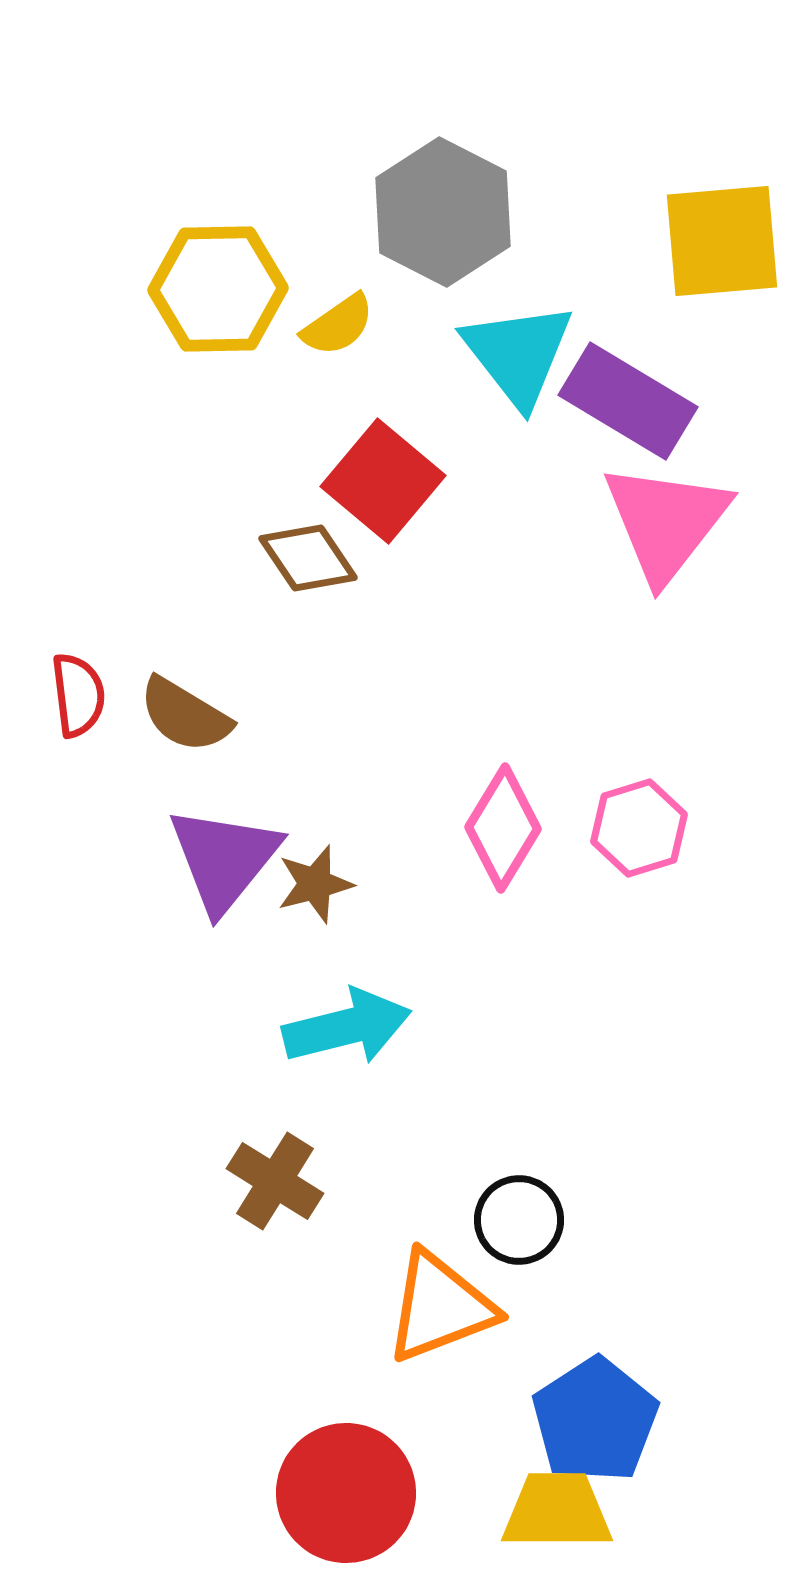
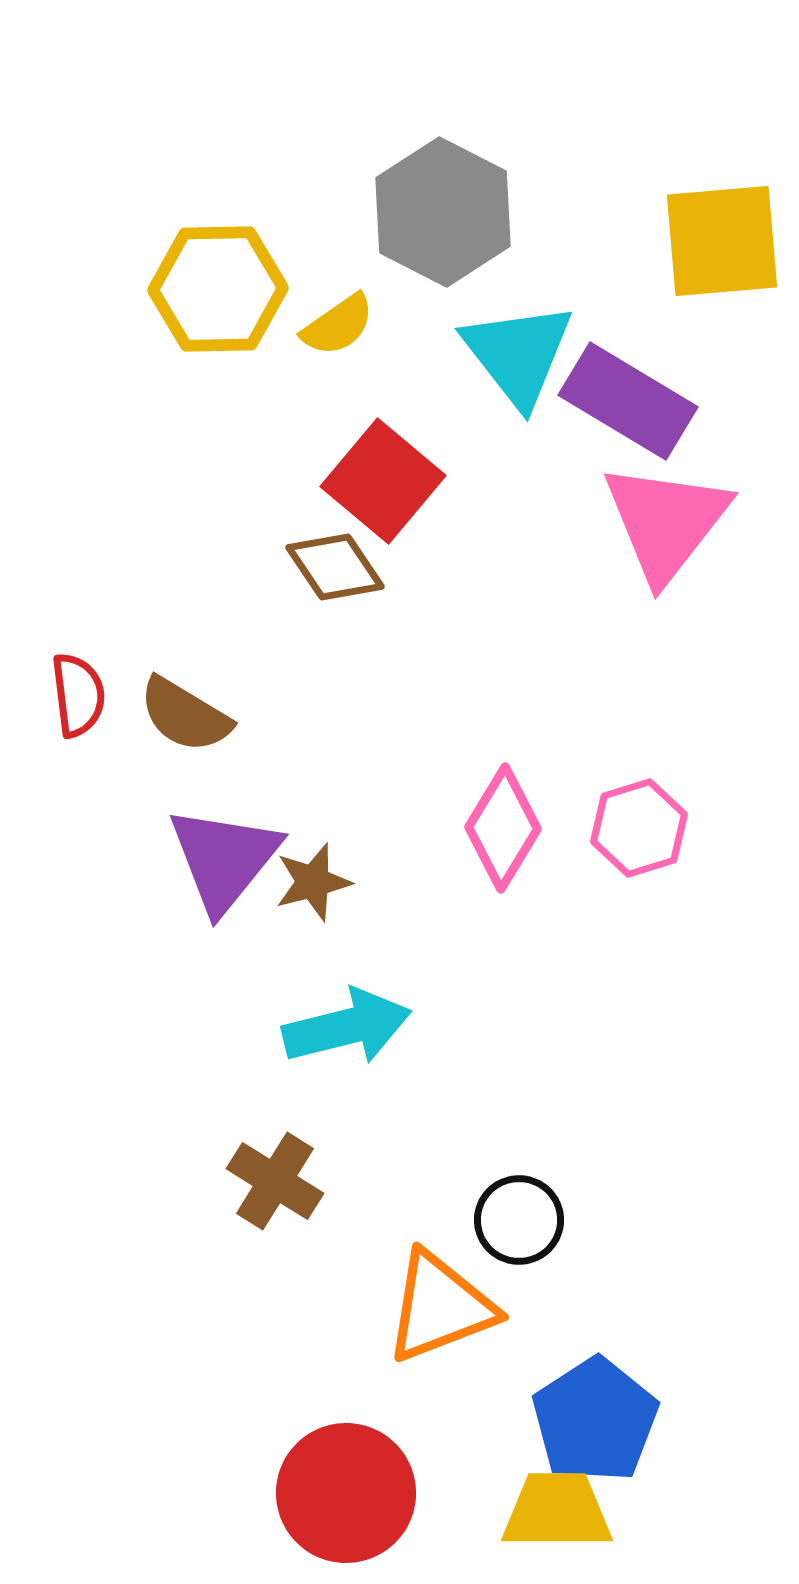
brown diamond: moved 27 px right, 9 px down
brown star: moved 2 px left, 2 px up
